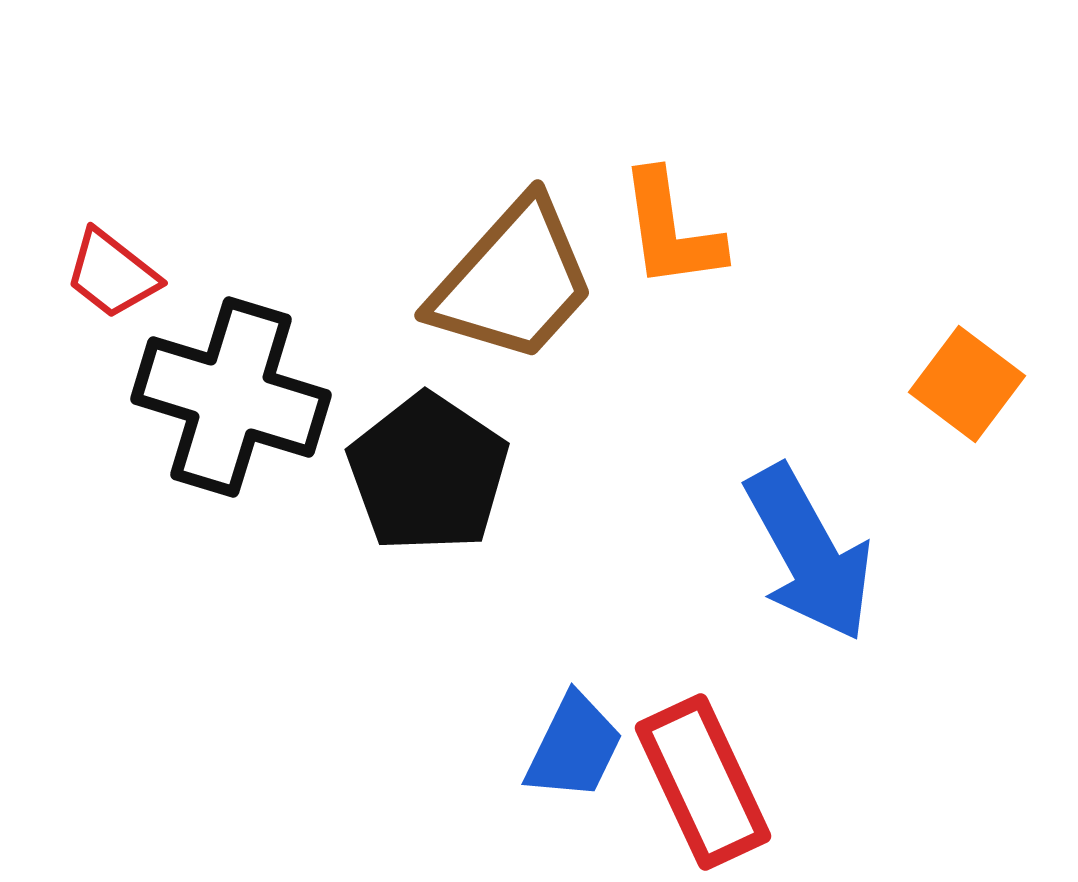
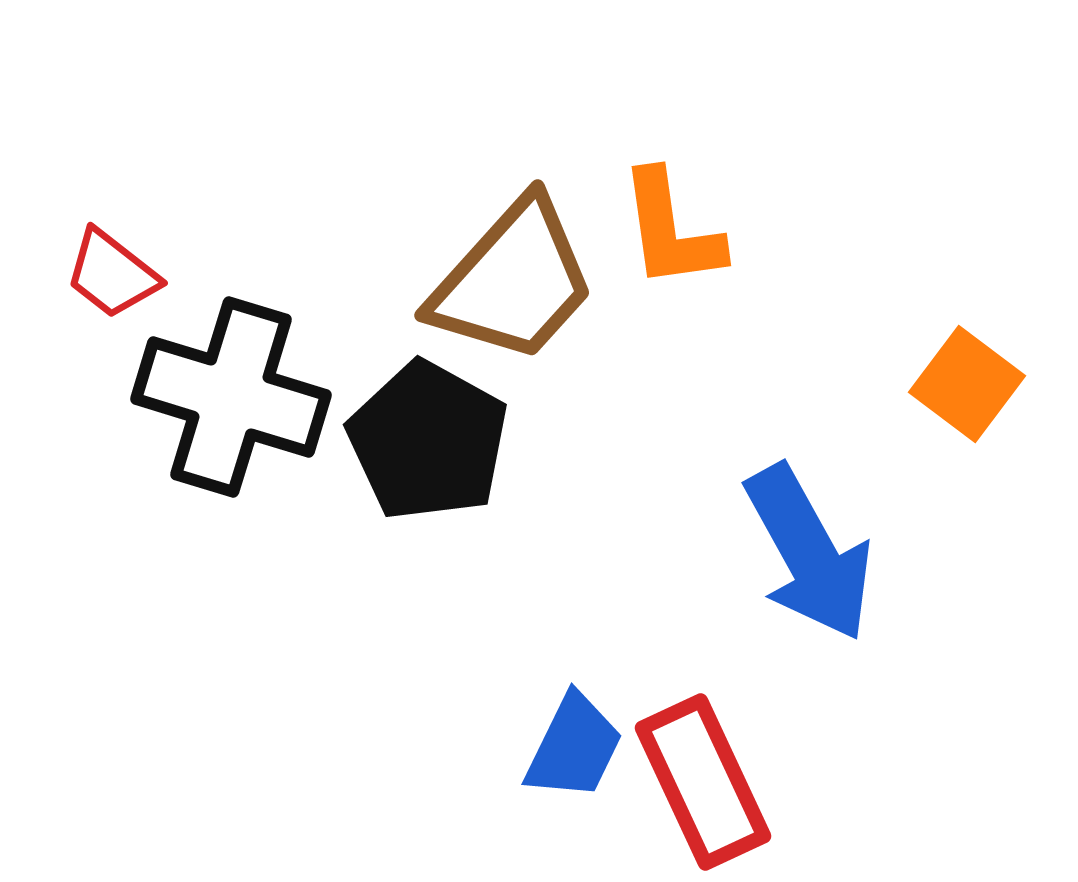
black pentagon: moved 32 px up; rotated 5 degrees counterclockwise
